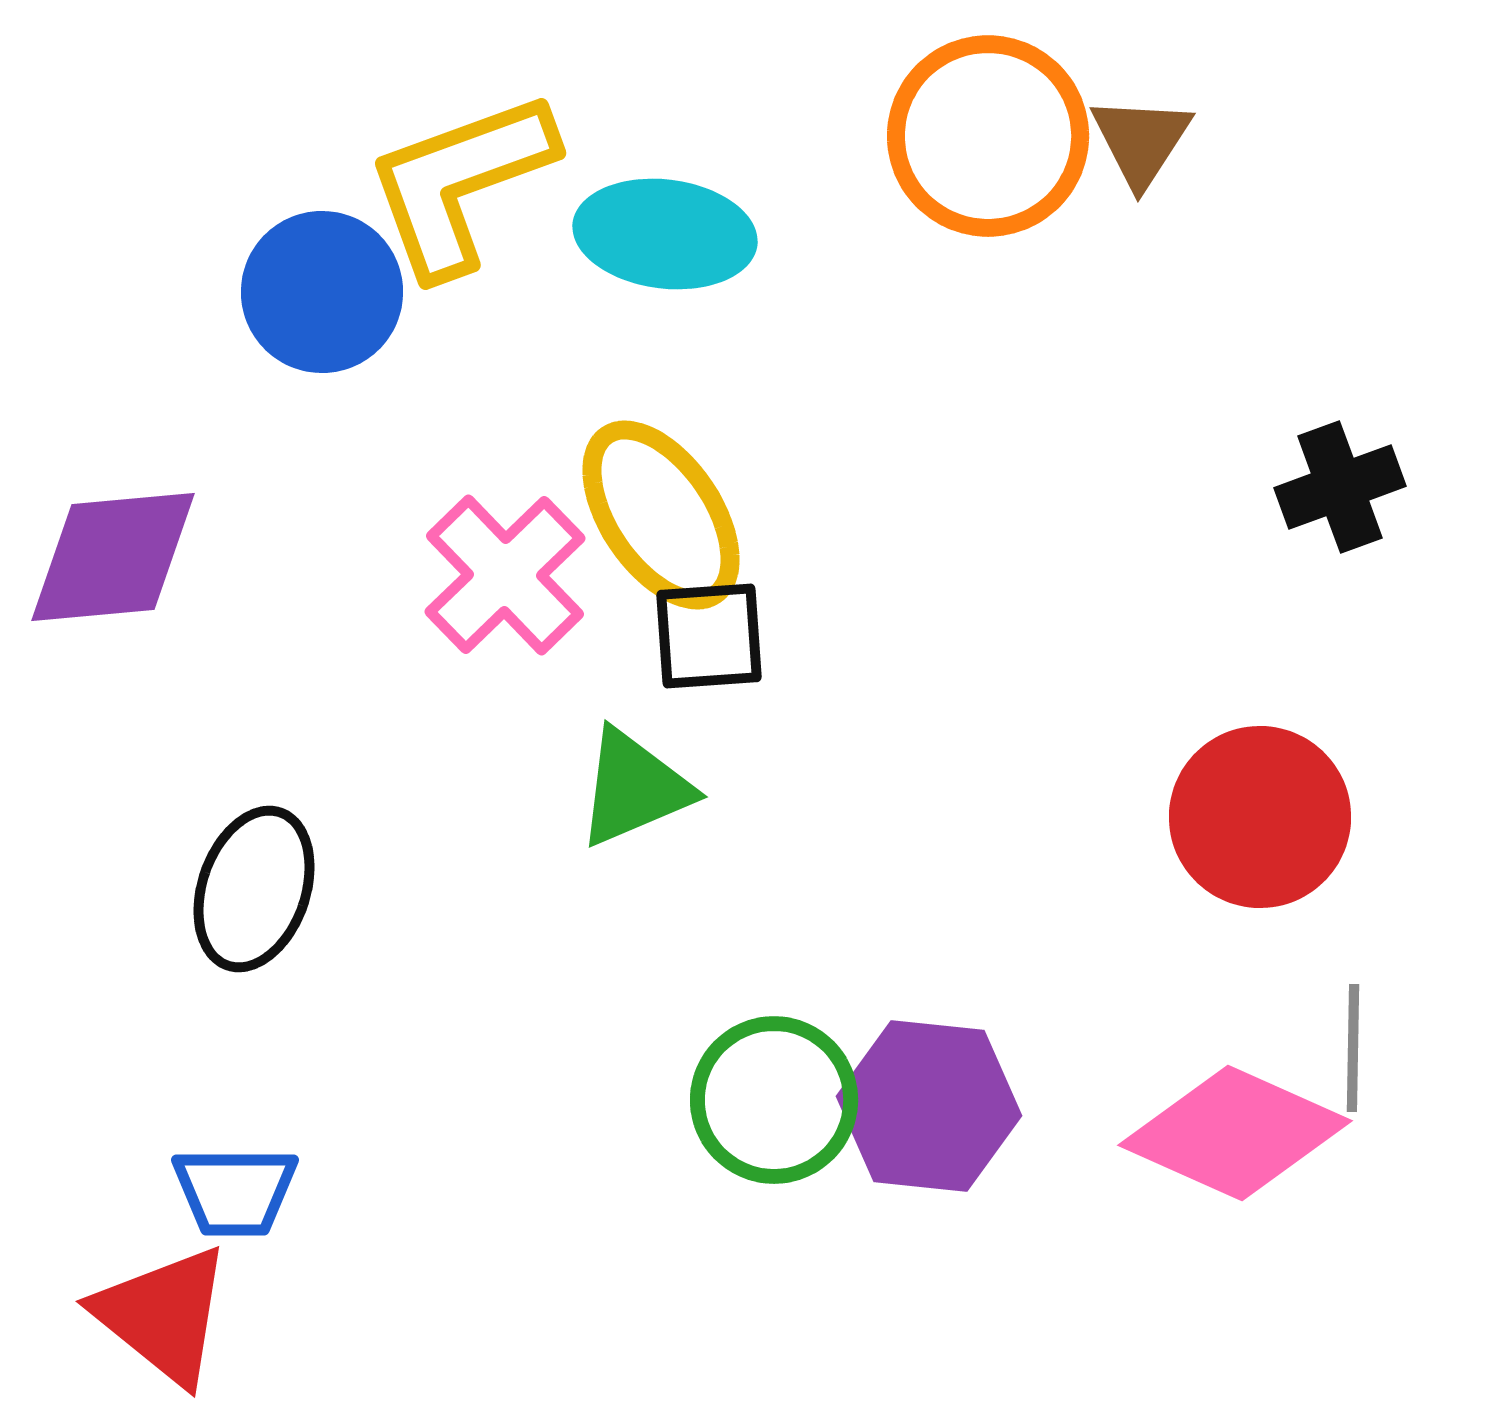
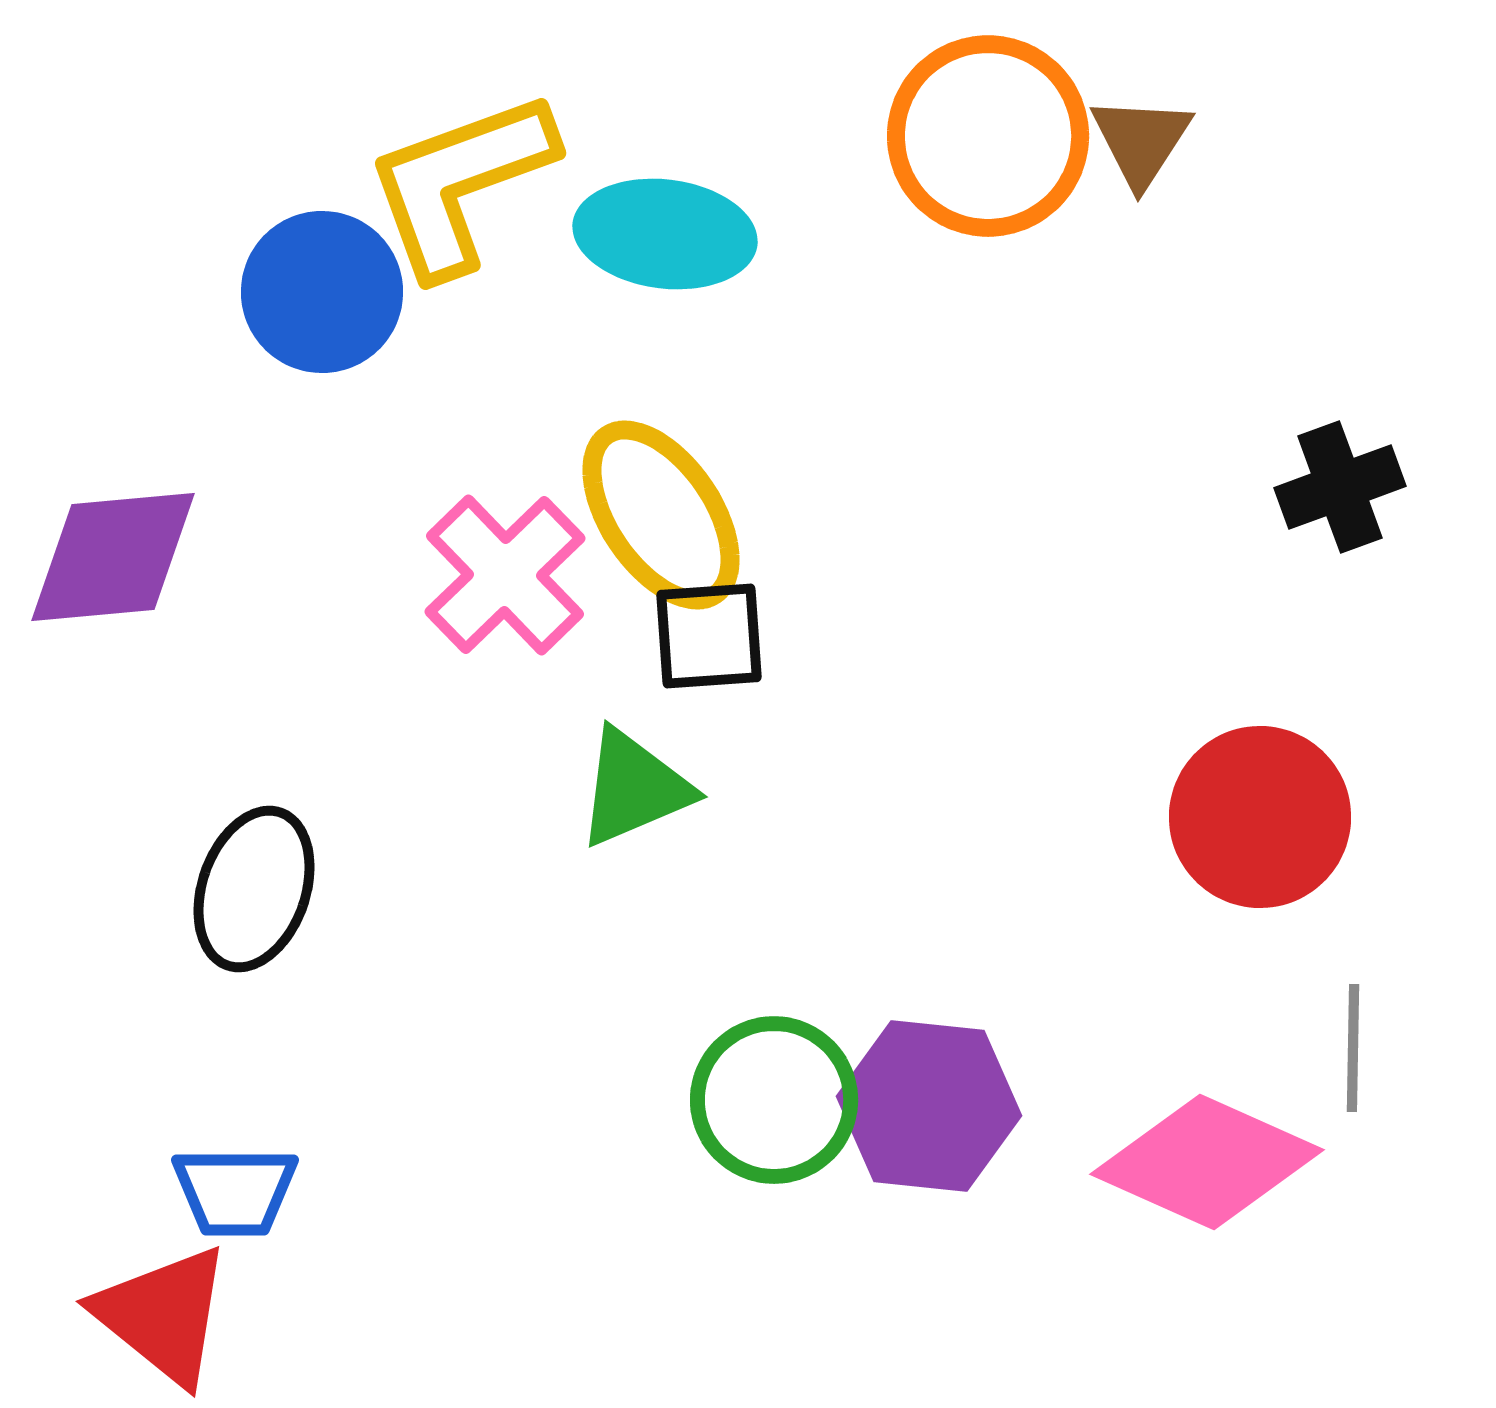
pink diamond: moved 28 px left, 29 px down
